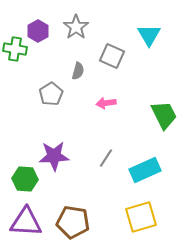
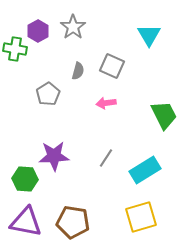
gray star: moved 3 px left
gray square: moved 10 px down
gray pentagon: moved 3 px left
cyan rectangle: rotated 8 degrees counterclockwise
purple triangle: rotated 8 degrees clockwise
